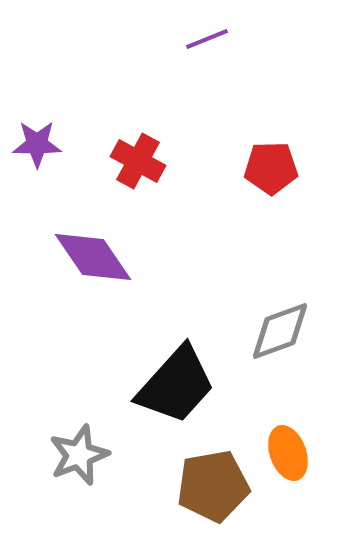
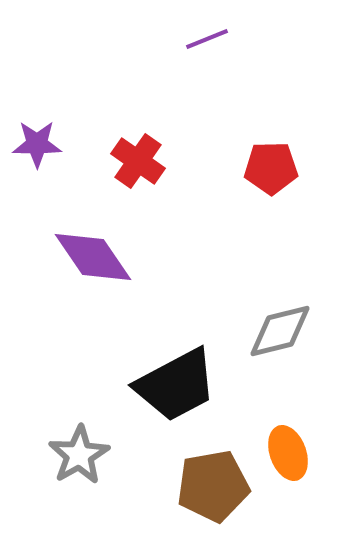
red cross: rotated 6 degrees clockwise
gray diamond: rotated 6 degrees clockwise
black trapezoid: rotated 20 degrees clockwise
gray star: rotated 10 degrees counterclockwise
